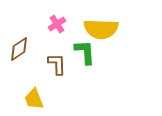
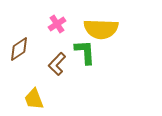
brown L-shape: rotated 135 degrees counterclockwise
